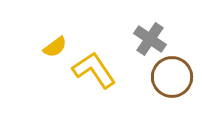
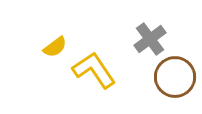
gray cross: rotated 20 degrees clockwise
brown circle: moved 3 px right
